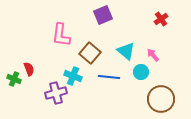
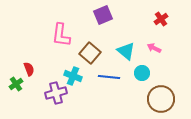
pink arrow: moved 1 px right, 7 px up; rotated 24 degrees counterclockwise
cyan circle: moved 1 px right, 1 px down
green cross: moved 2 px right, 5 px down; rotated 32 degrees clockwise
